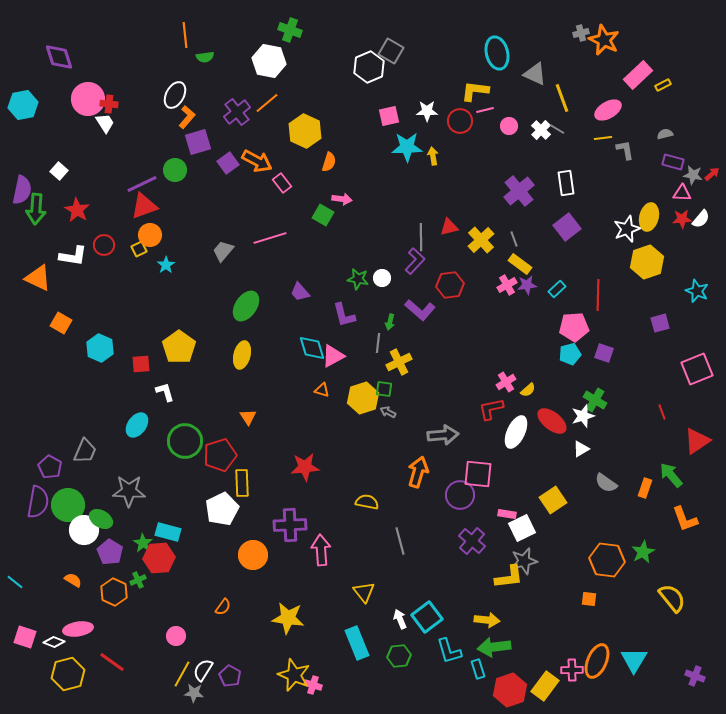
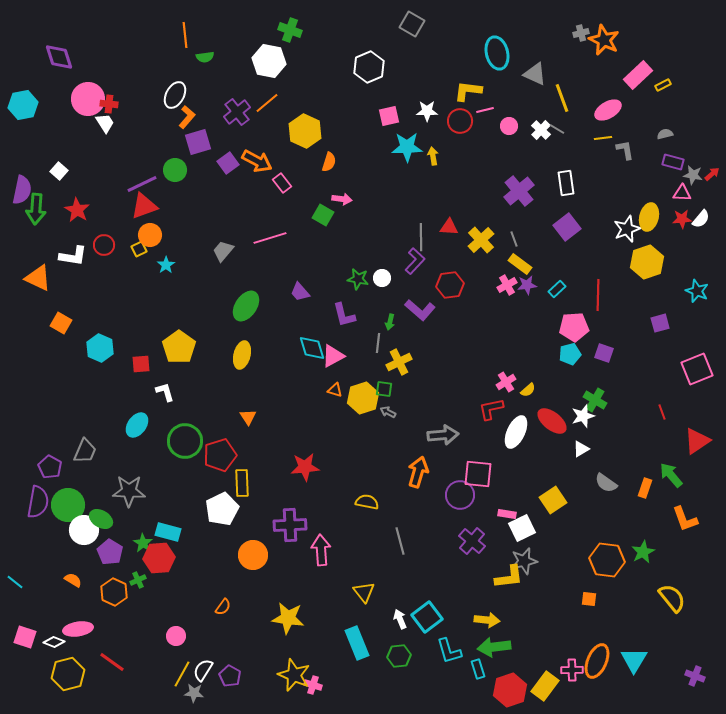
gray square at (391, 51): moved 21 px right, 27 px up
yellow L-shape at (475, 91): moved 7 px left
red triangle at (449, 227): rotated 18 degrees clockwise
orange triangle at (322, 390): moved 13 px right
